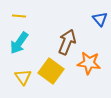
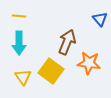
cyan arrow: rotated 35 degrees counterclockwise
